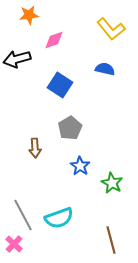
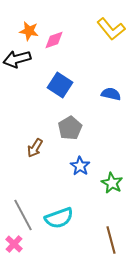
orange star: moved 16 px down; rotated 18 degrees clockwise
blue semicircle: moved 6 px right, 25 px down
brown arrow: rotated 36 degrees clockwise
